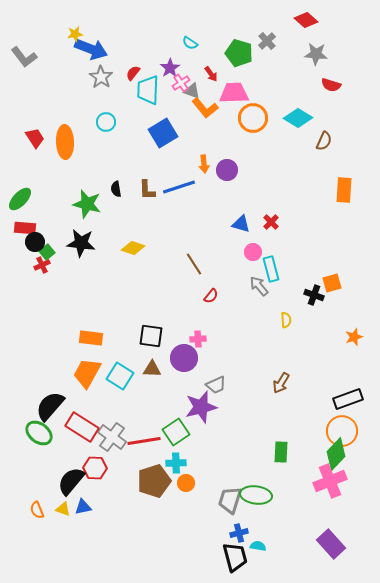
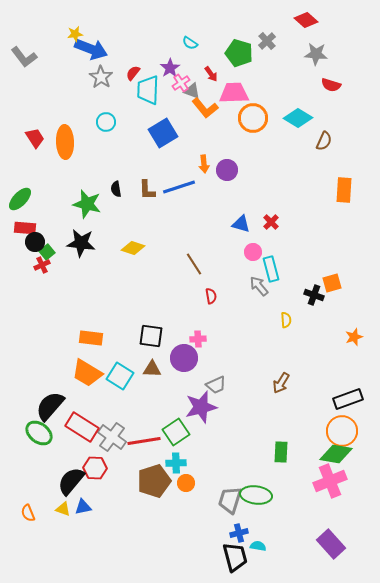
red semicircle at (211, 296): rotated 49 degrees counterclockwise
orange trapezoid at (87, 373): rotated 88 degrees counterclockwise
green diamond at (336, 454): rotated 56 degrees clockwise
orange semicircle at (37, 510): moved 9 px left, 3 px down
